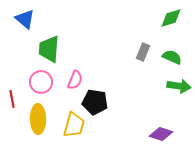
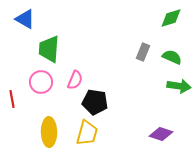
blue triangle: rotated 10 degrees counterclockwise
yellow ellipse: moved 11 px right, 13 px down
yellow trapezoid: moved 13 px right, 8 px down
